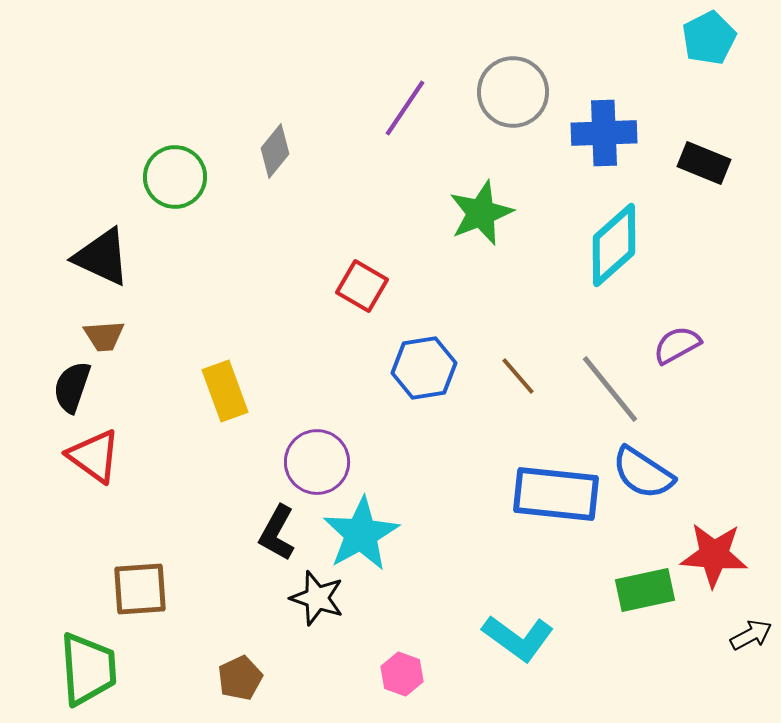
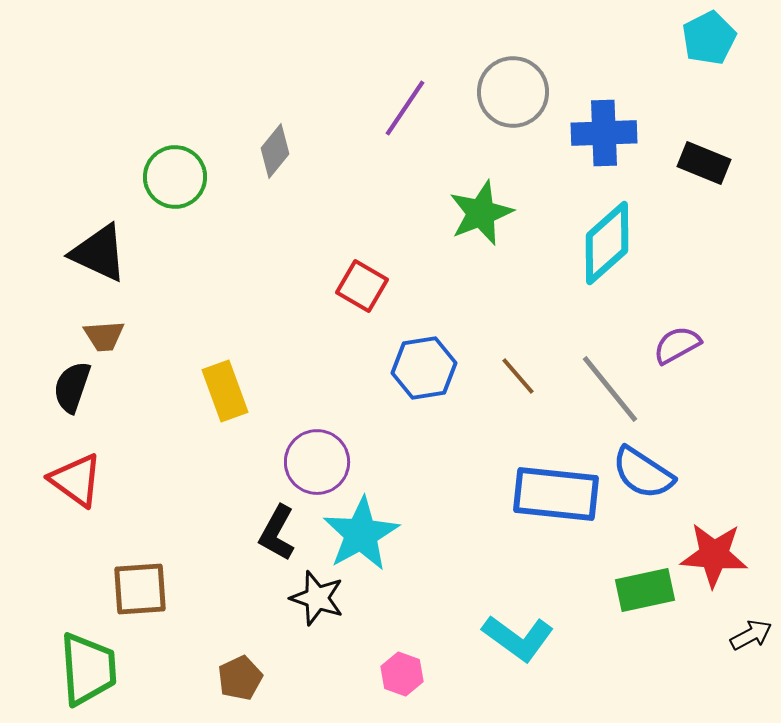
cyan diamond: moved 7 px left, 2 px up
black triangle: moved 3 px left, 4 px up
red triangle: moved 18 px left, 24 px down
